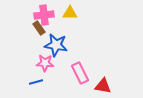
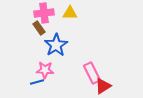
pink cross: moved 2 px up
blue star: rotated 30 degrees clockwise
pink star: moved 7 px down
pink rectangle: moved 12 px right
blue line: moved 1 px right
red triangle: rotated 42 degrees counterclockwise
